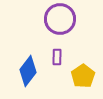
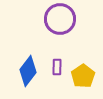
purple rectangle: moved 10 px down
